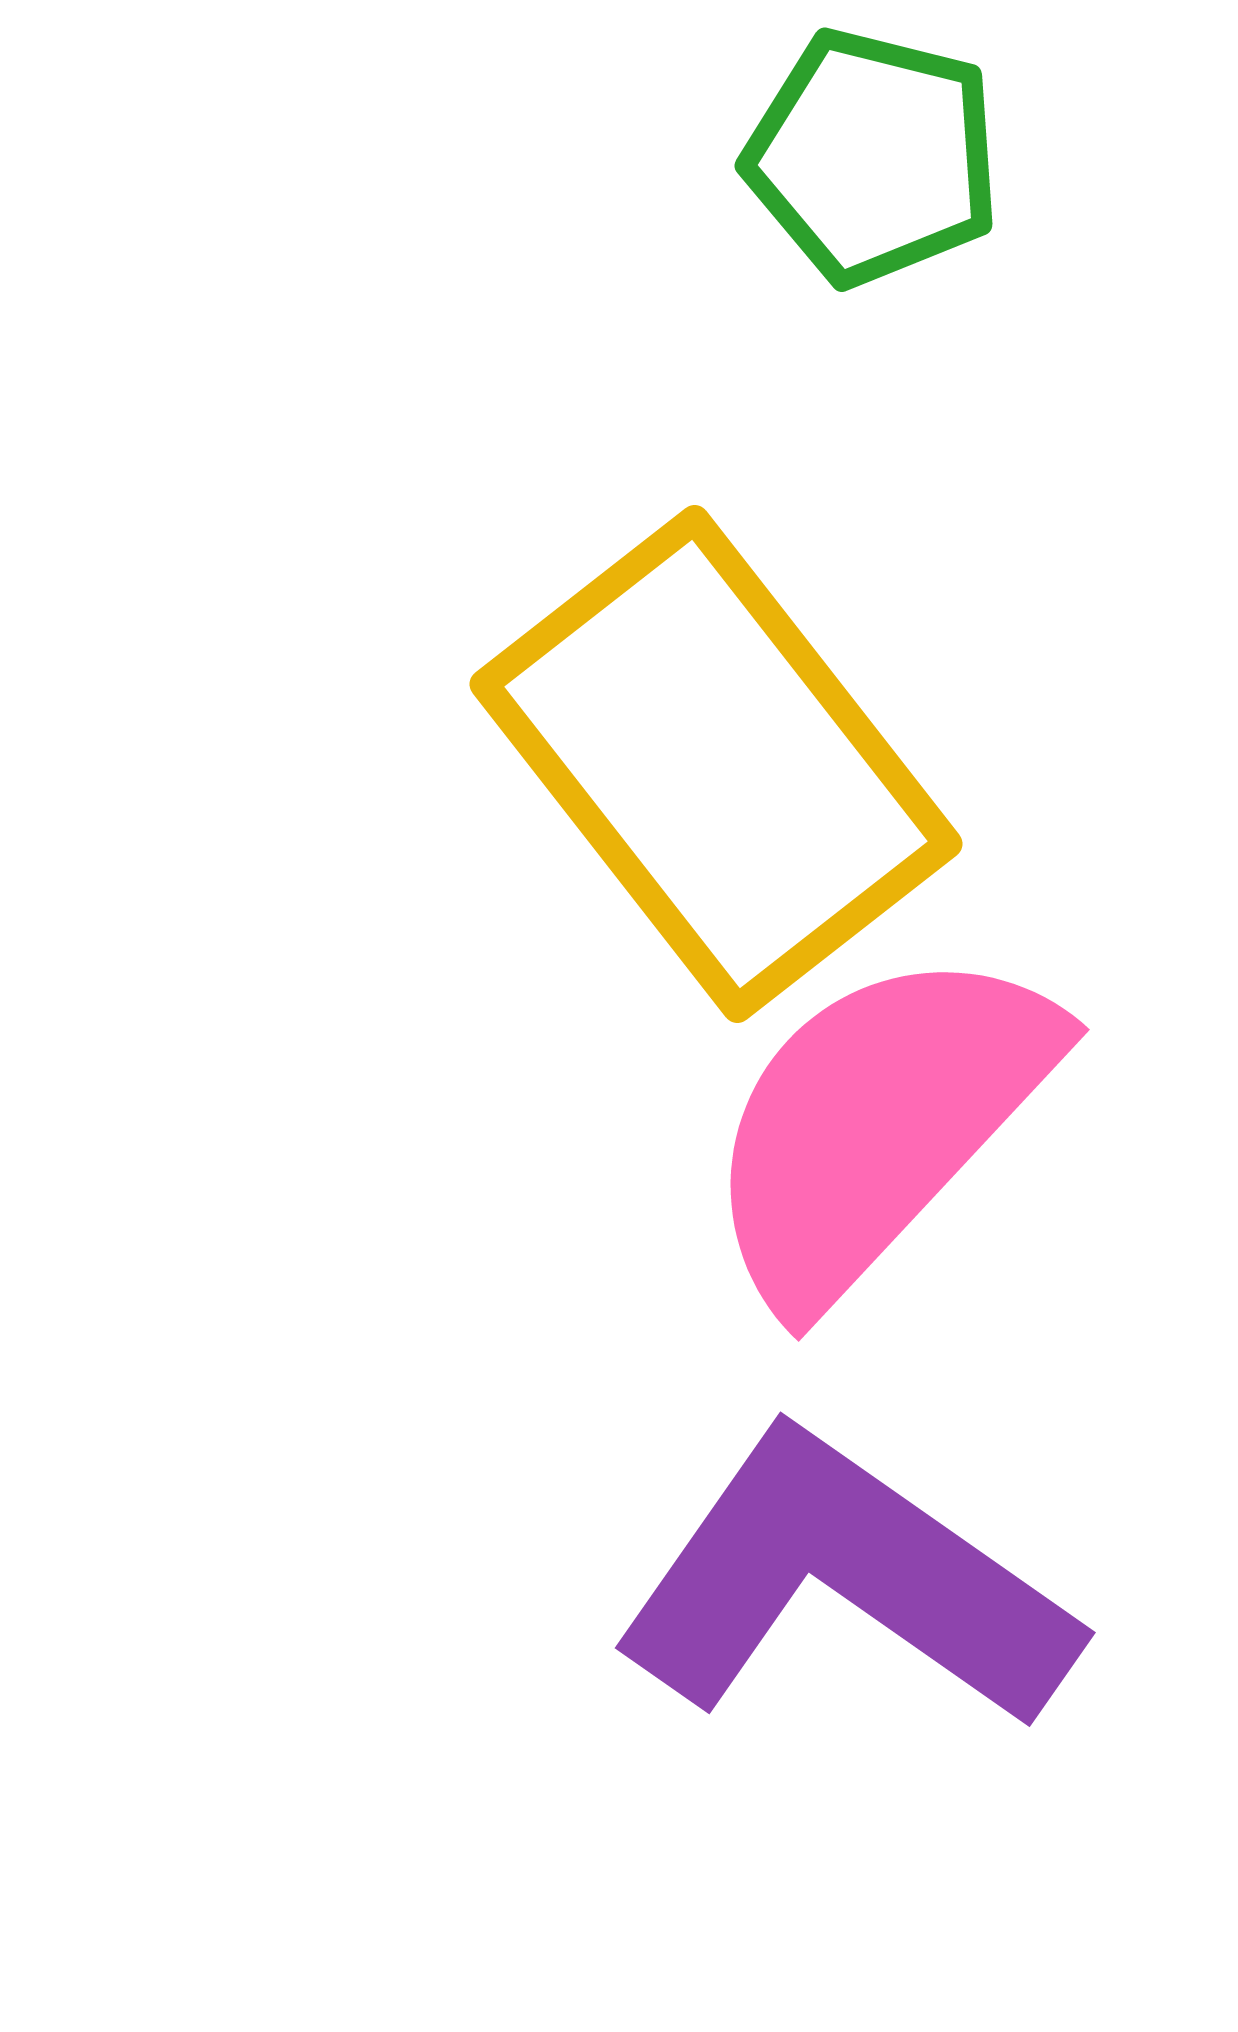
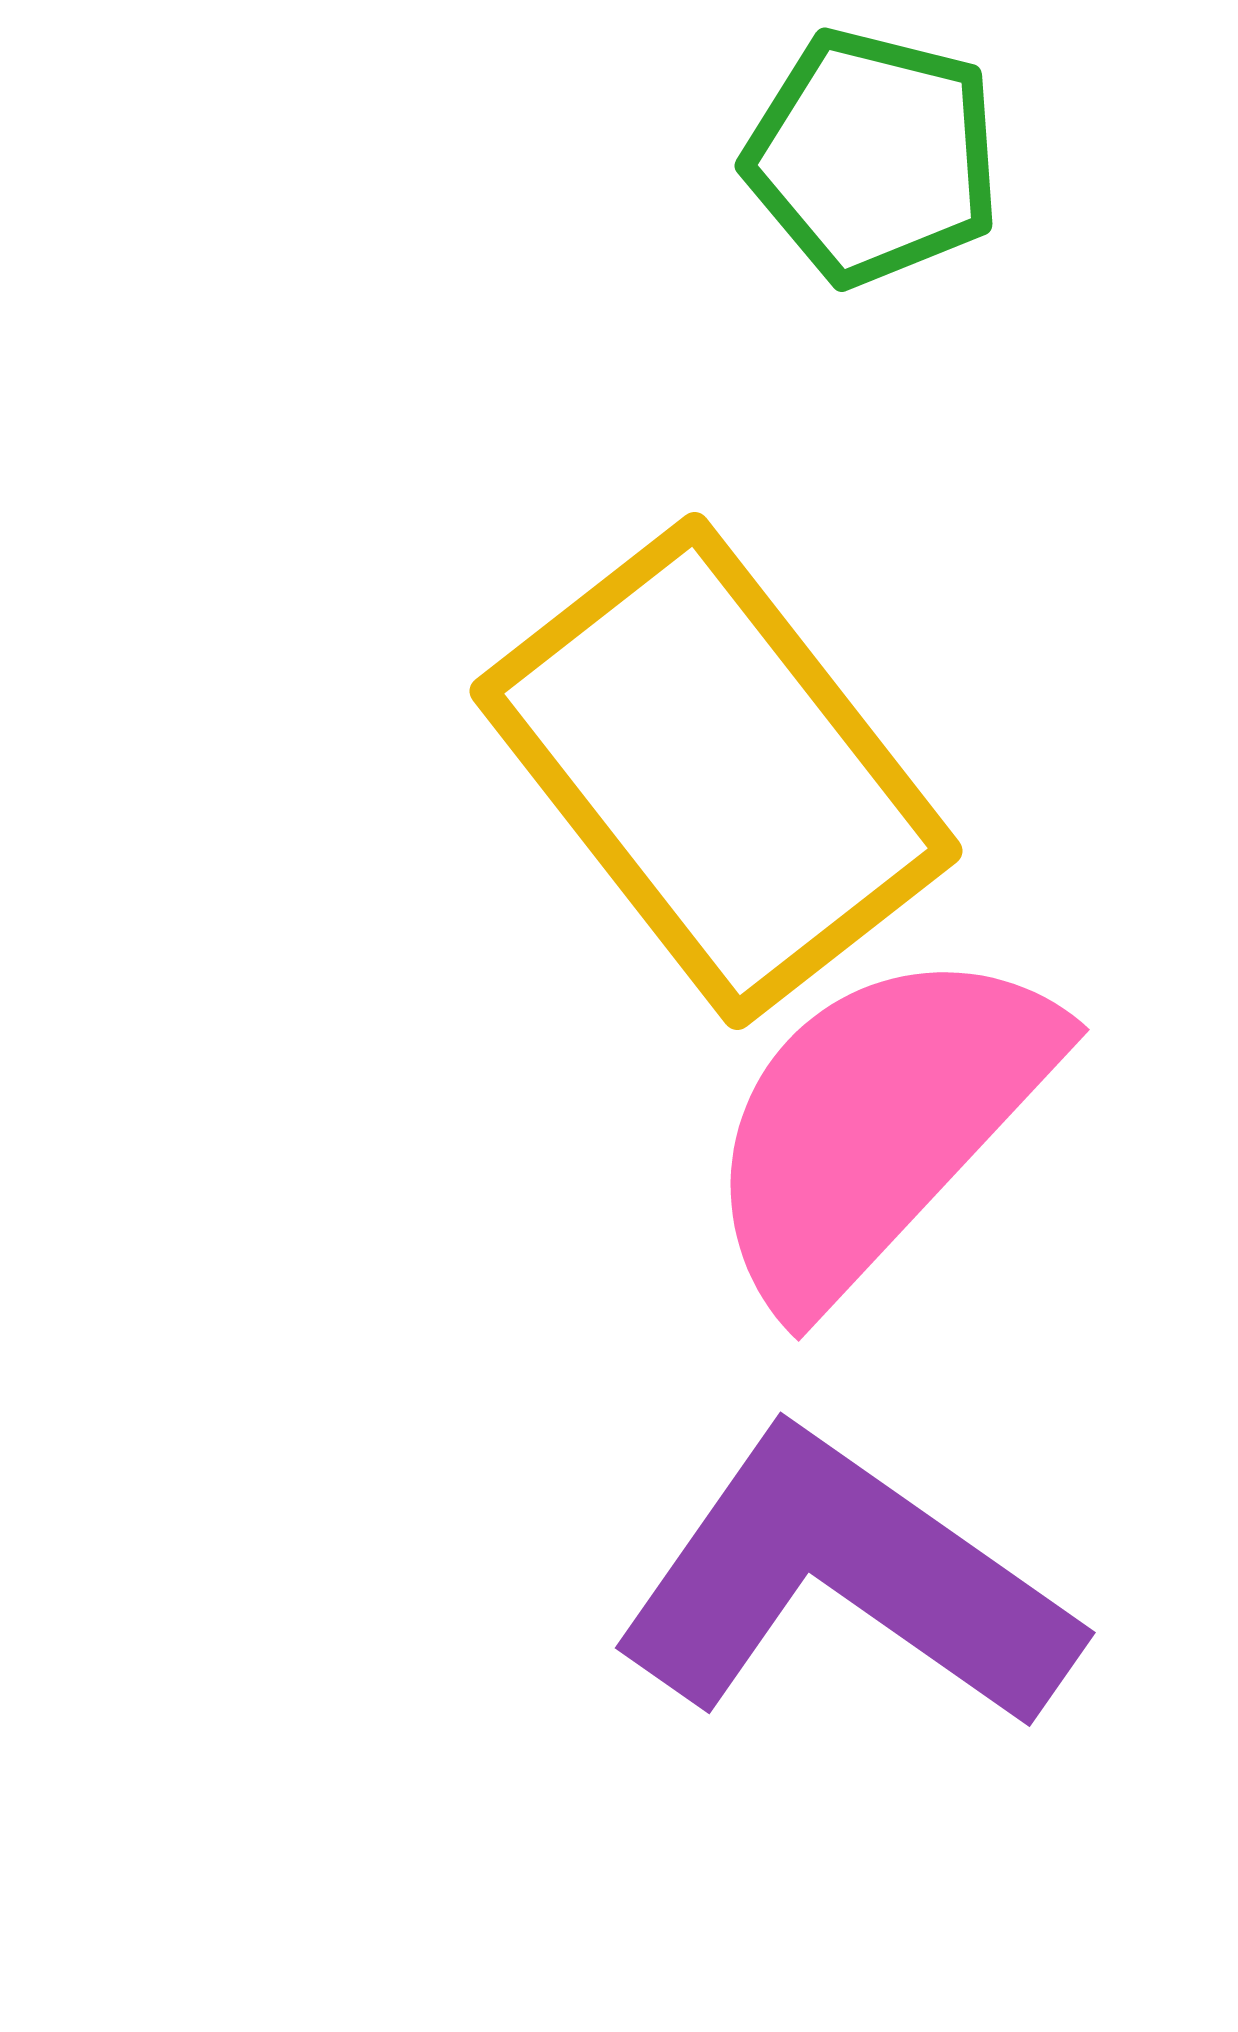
yellow rectangle: moved 7 px down
